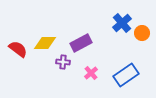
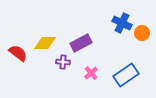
blue cross: rotated 24 degrees counterclockwise
red semicircle: moved 4 px down
